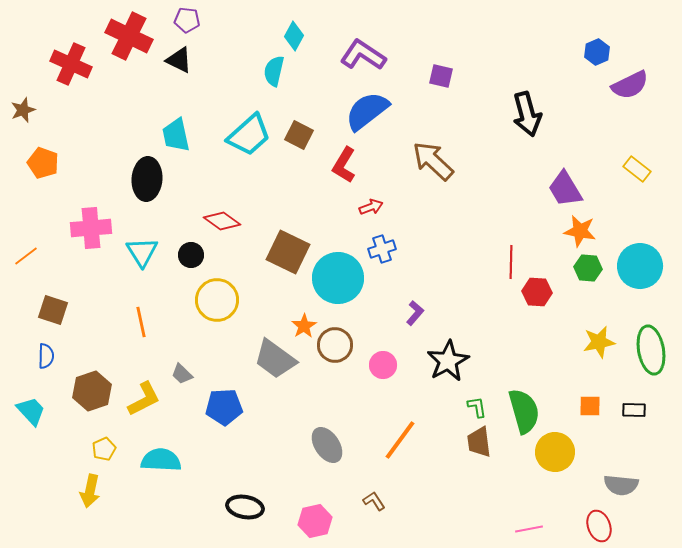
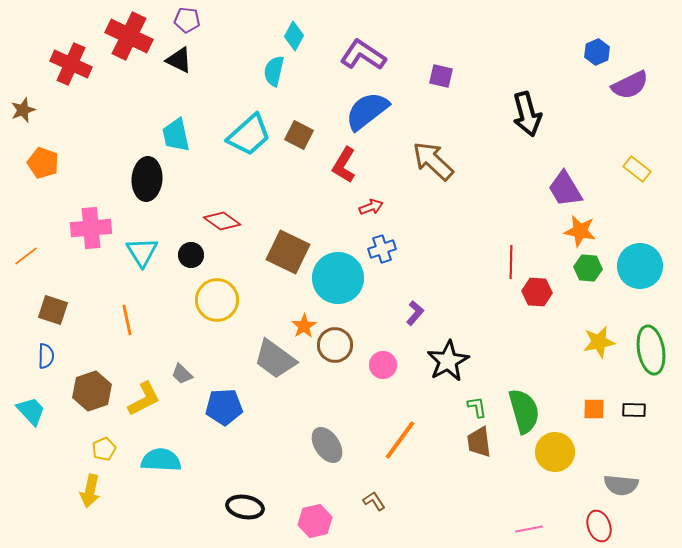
orange line at (141, 322): moved 14 px left, 2 px up
orange square at (590, 406): moved 4 px right, 3 px down
